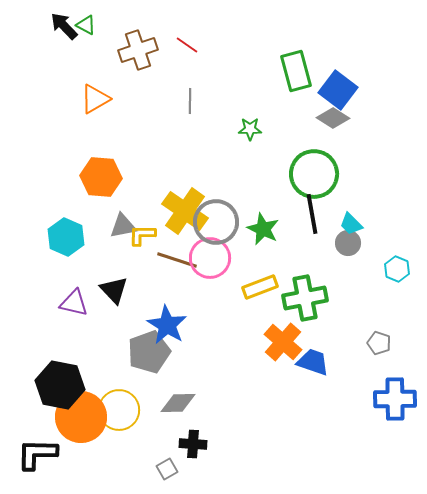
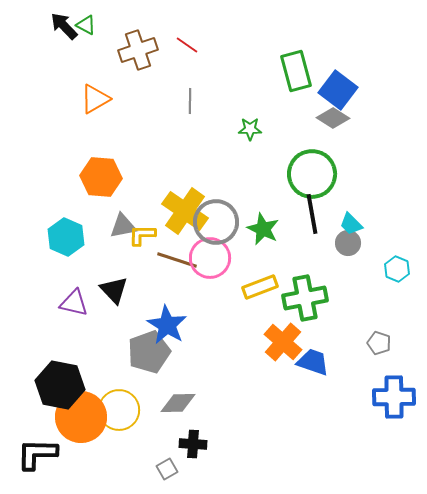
green circle at (314, 174): moved 2 px left
blue cross at (395, 399): moved 1 px left, 2 px up
